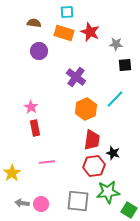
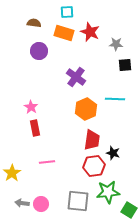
cyan line: rotated 48 degrees clockwise
